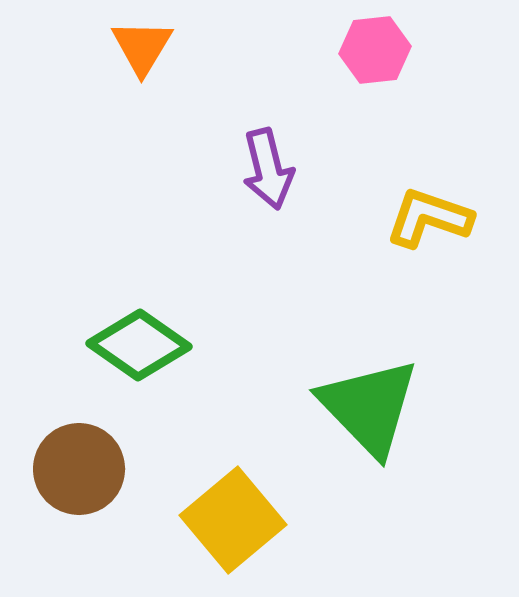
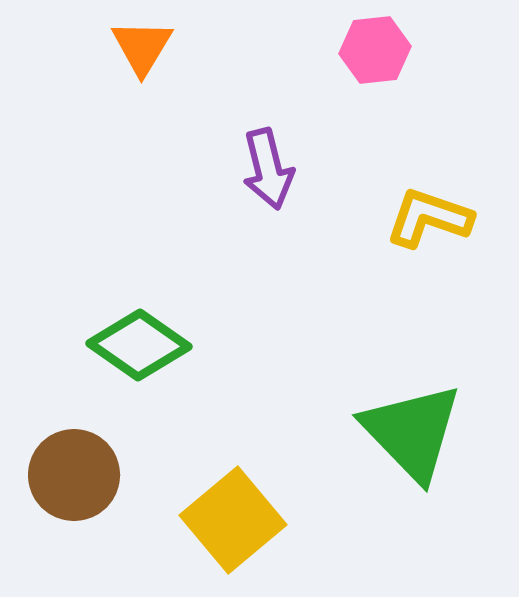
green triangle: moved 43 px right, 25 px down
brown circle: moved 5 px left, 6 px down
